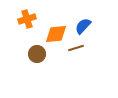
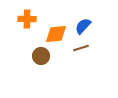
orange cross: rotated 18 degrees clockwise
brown line: moved 5 px right
brown circle: moved 4 px right, 2 px down
